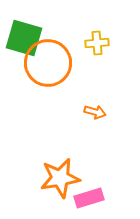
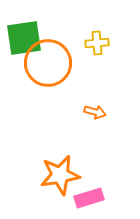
green square: rotated 24 degrees counterclockwise
orange star: moved 3 px up
